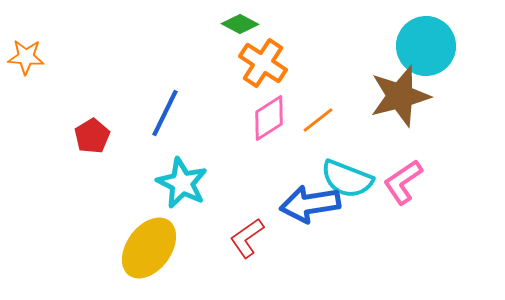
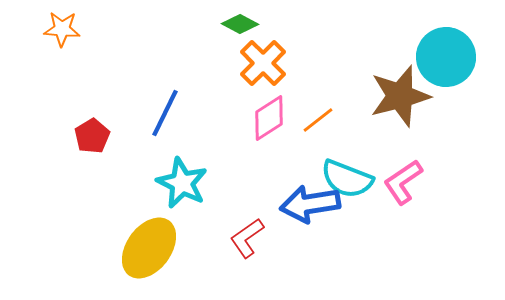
cyan circle: moved 20 px right, 11 px down
orange star: moved 36 px right, 28 px up
orange cross: rotated 12 degrees clockwise
